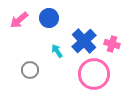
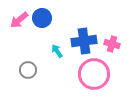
blue circle: moved 7 px left
blue cross: rotated 35 degrees clockwise
gray circle: moved 2 px left
